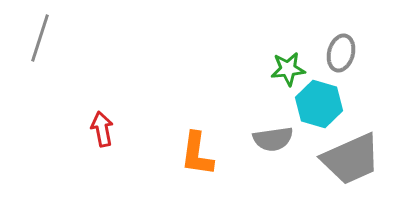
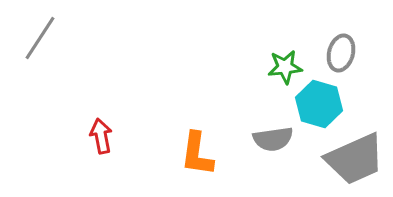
gray line: rotated 15 degrees clockwise
green star: moved 3 px left, 2 px up
red arrow: moved 1 px left, 7 px down
gray trapezoid: moved 4 px right
